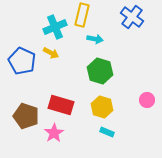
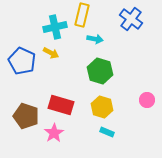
blue cross: moved 1 px left, 2 px down
cyan cross: rotated 10 degrees clockwise
